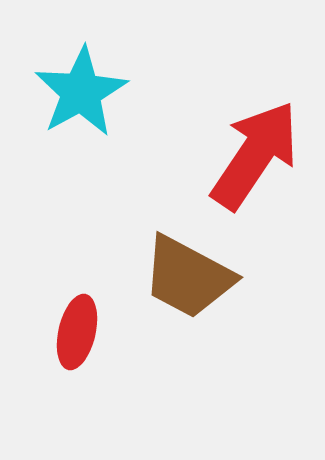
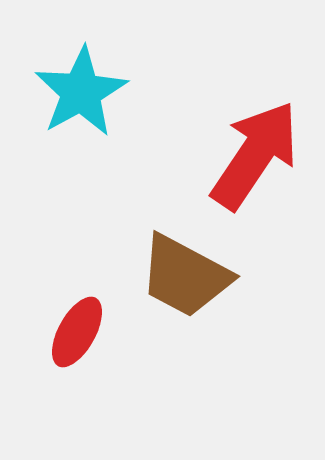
brown trapezoid: moved 3 px left, 1 px up
red ellipse: rotated 16 degrees clockwise
